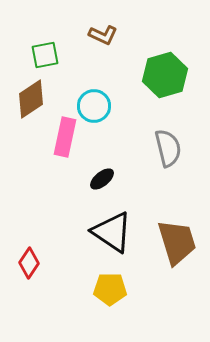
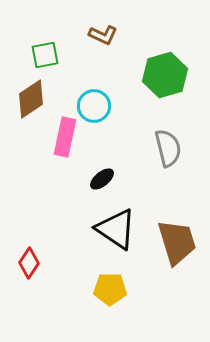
black triangle: moved 4 px right, 3 px up
